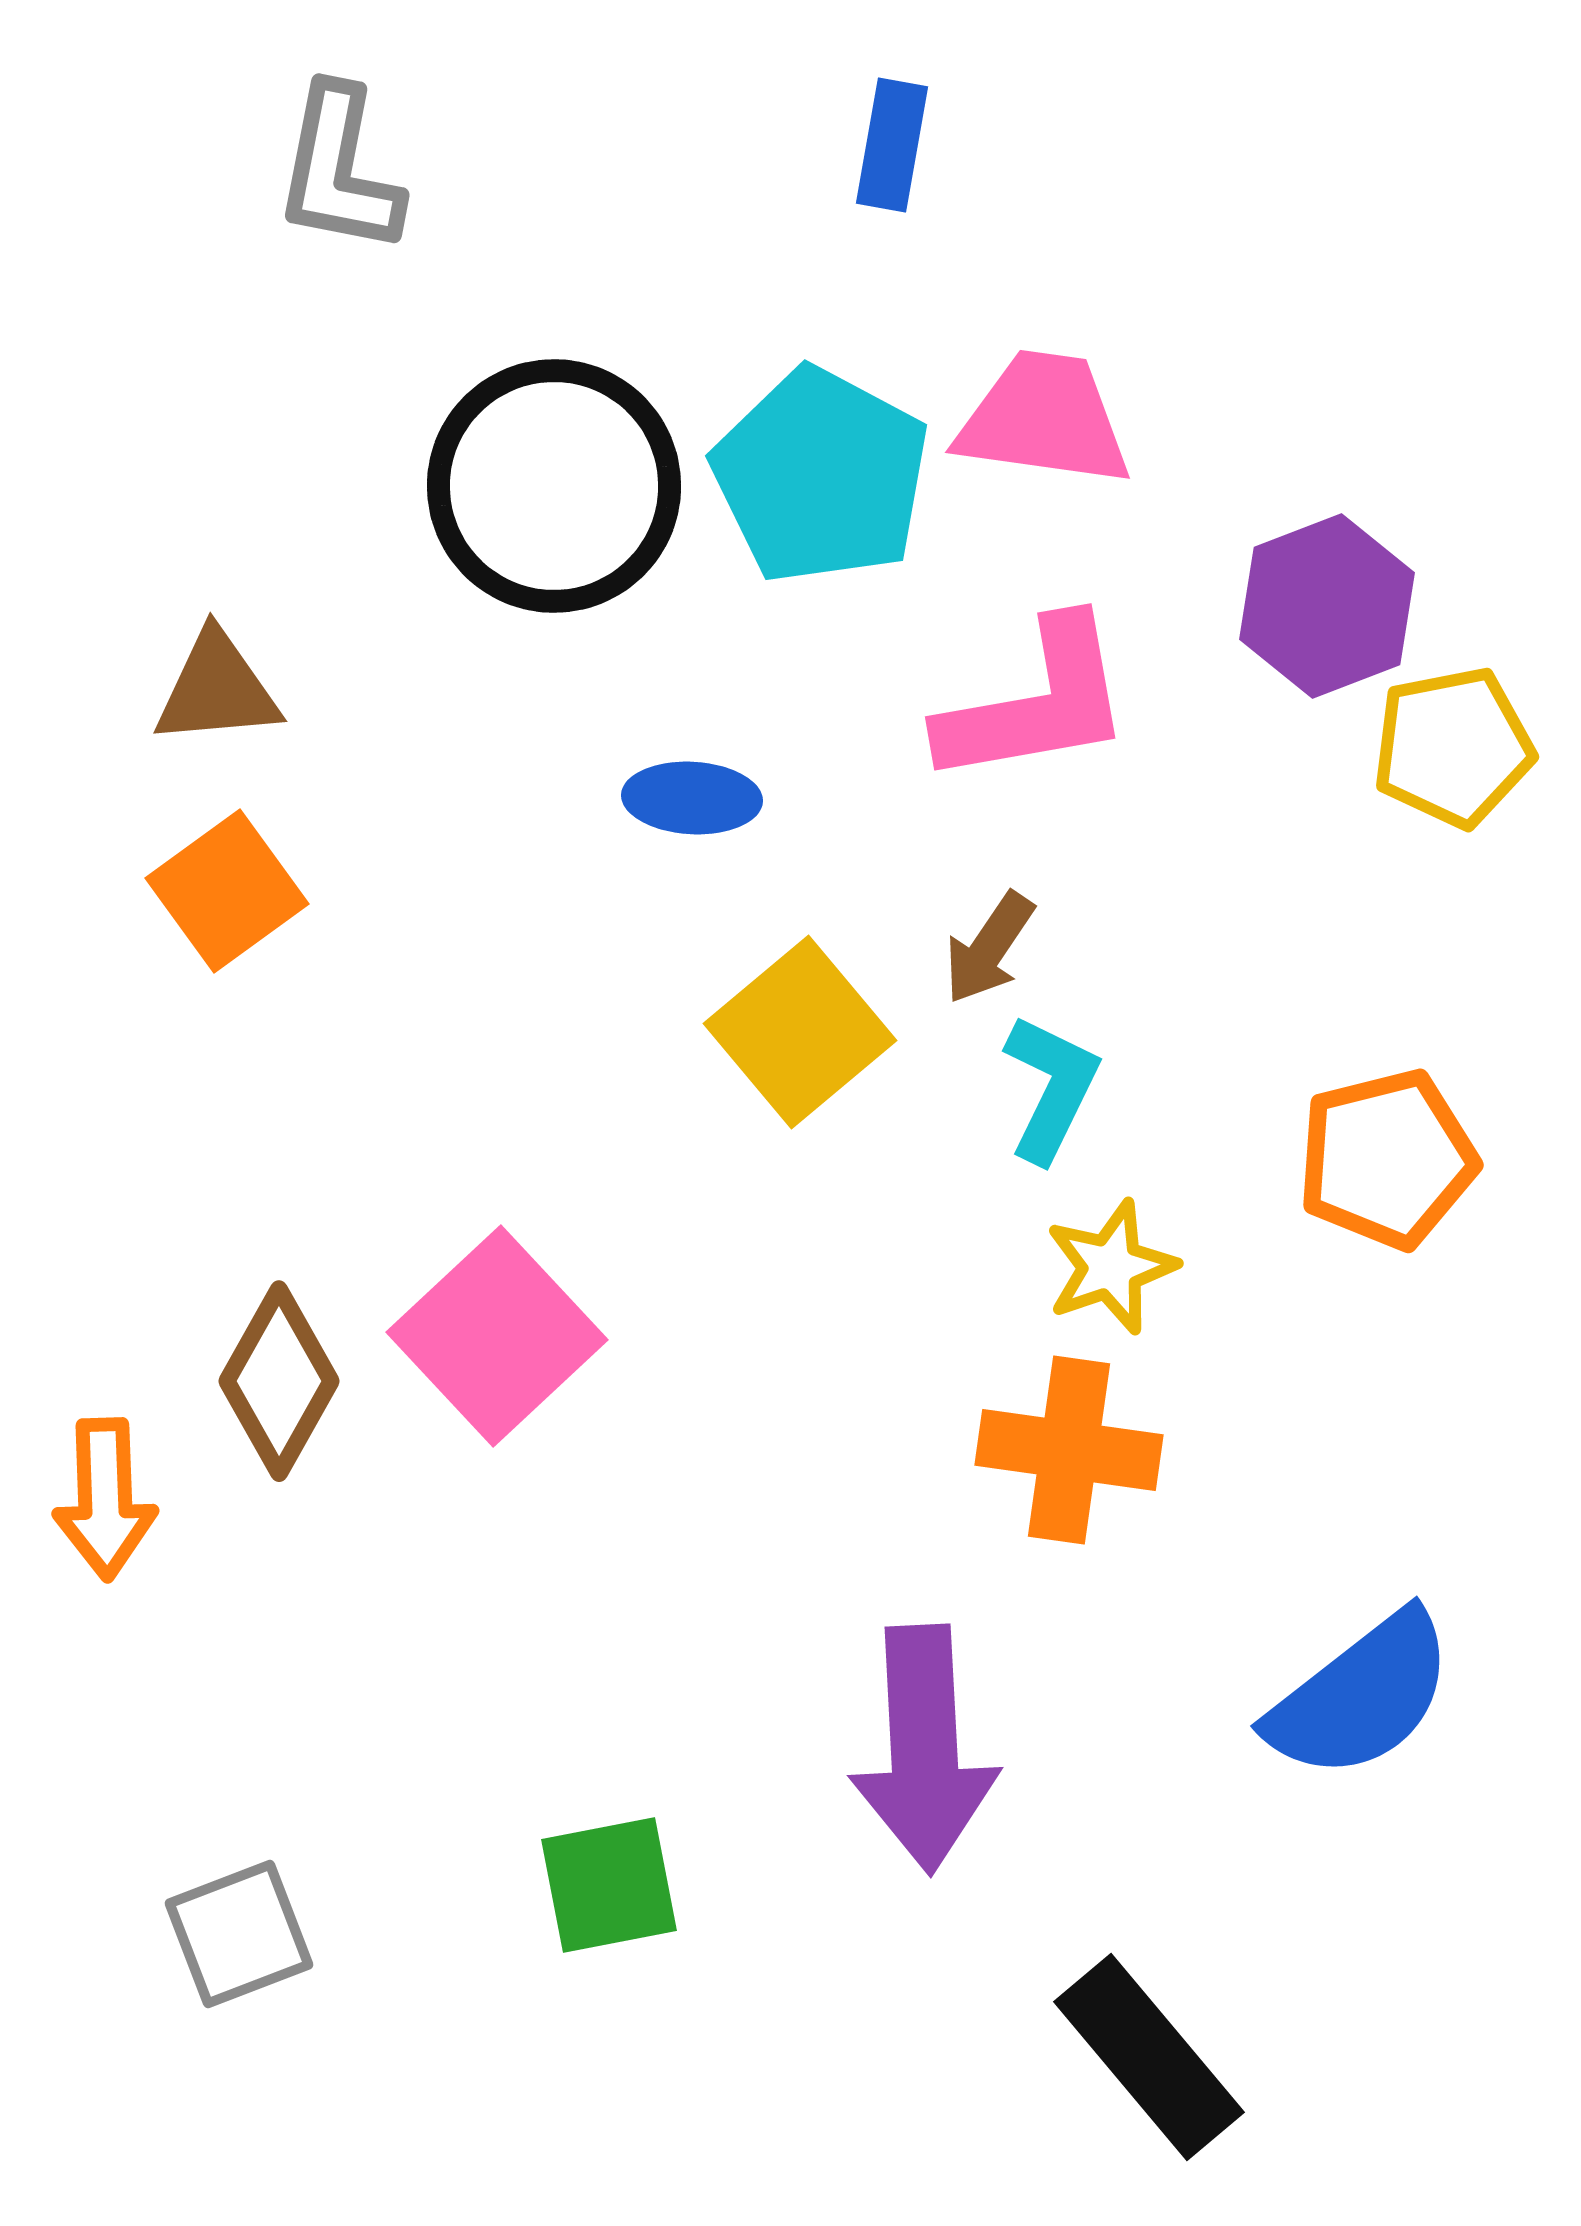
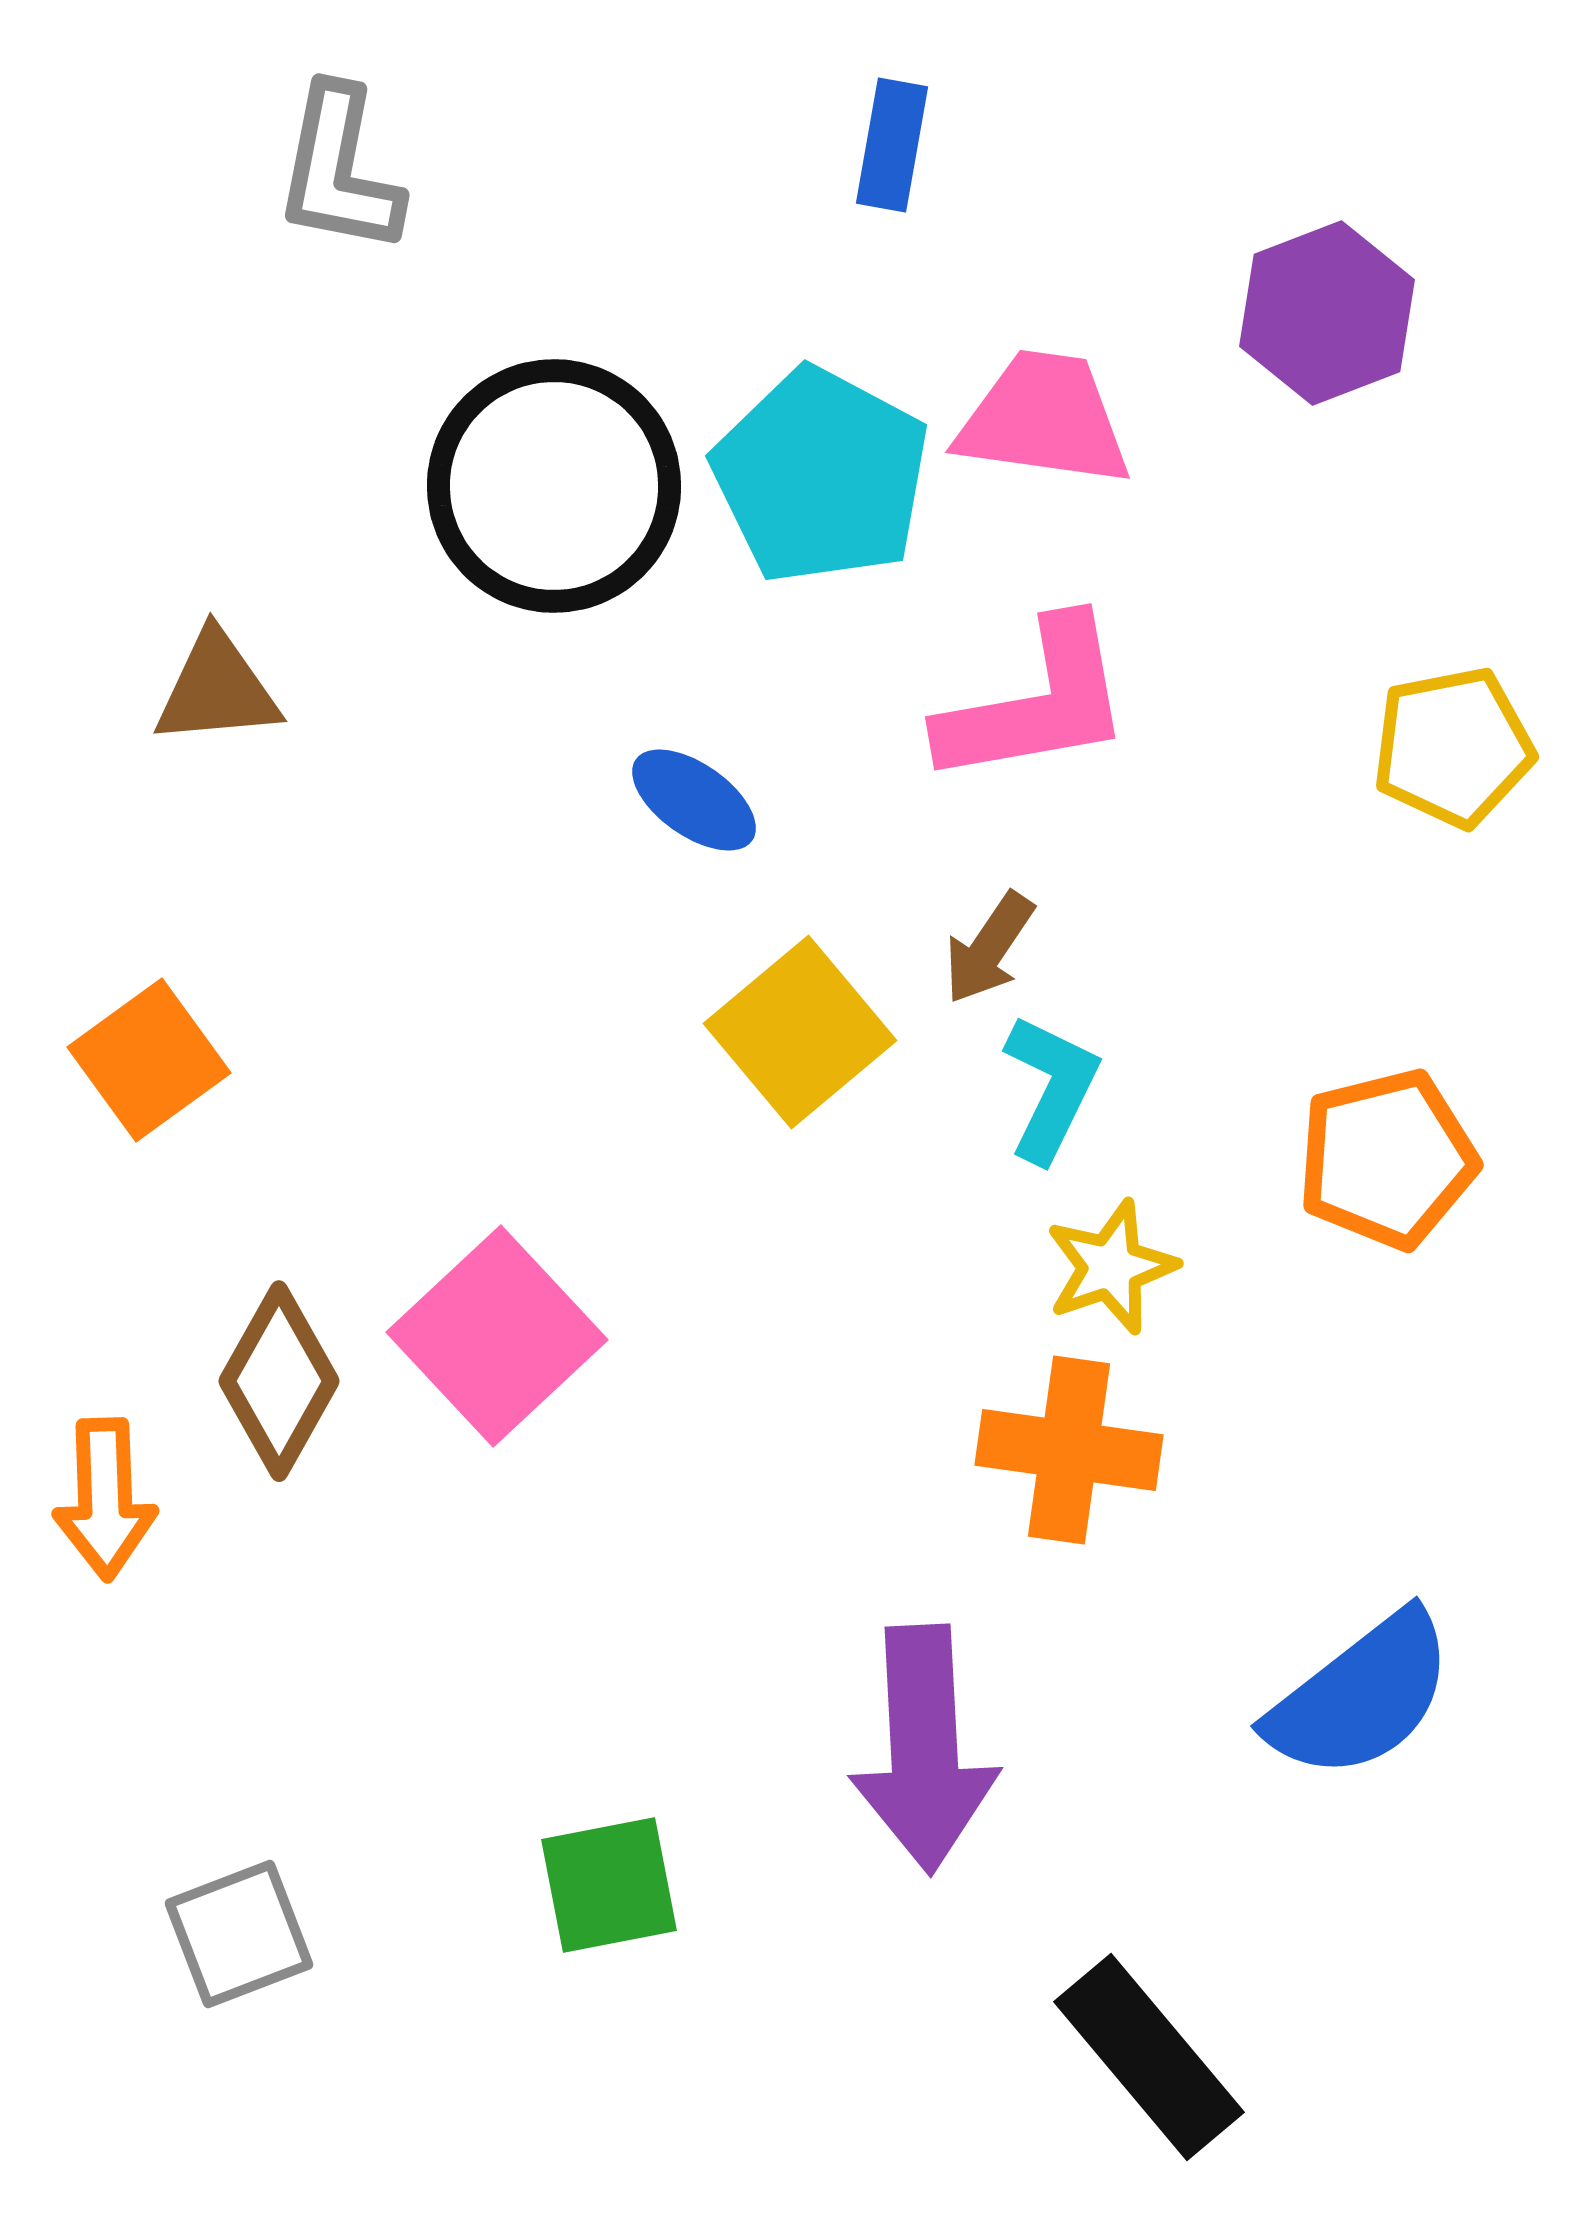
purple hexagon: moved 293 px up
blue ellipse: moved 2 px right, 2 px down; rotated 32 degrees clockwise
orange square: moved 78 px left, 169 px down
